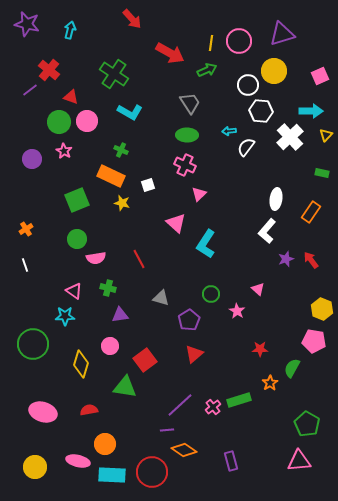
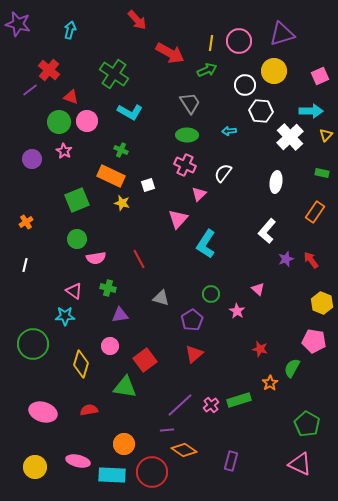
red arrow at (132, 19): moved 5 px right, 1 px down
purple star at (27, 24): moved 9 px left
white circle at (248, 85): moved 3 px left
white semicircle at (246, 147): moved 23 px left, 26 px down
white ellipse at (276, 199): moved 17 px up
orange rectangle at (311, 212): moved 4 px right
pink triangle at (176, 223): moved 2 px right, 4 px up; rotated 30 degrees clockwise
orange cross at (26, 229): moved 7 px up
white line at (25, 265): rotated 32 degrees clockwise
yellow hexagon at (322, 309): moved 6 px up
purple pentagon at (189, 320): moved 3 px right
red star at (260, 349): rotated 14 degrees clockwise
pink cross at (213, 407): moved 2 px left, 2 px up
orange circle at (105, 444): moved 19 px right
purple rectangle at (231, 461): rotated 30 degrees clockwise
pink triangle at (299, 461): moved 1 px right, 3 px down; rotated 30 degrees clockwise
